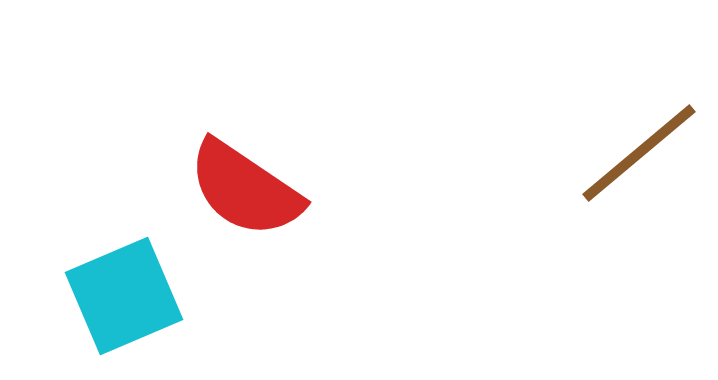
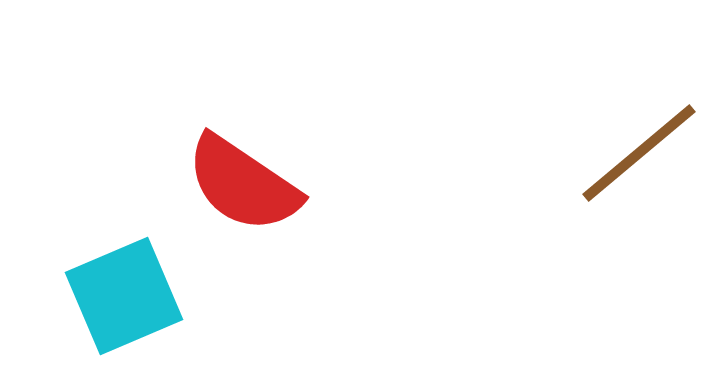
red semicircle: moved 2 px left, 5 px up
